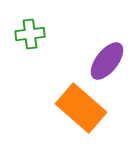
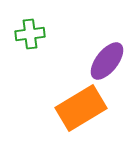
orange rectangle: rotated 72 degrees counterclockwise
